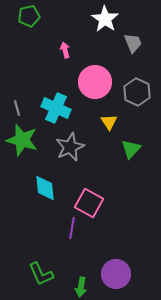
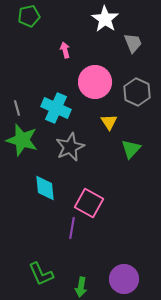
purple circle: moved 8 px right, 5 px down
